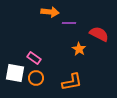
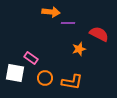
orange arrow: moved 1 px right
purple line: moved 1 px left
orange star: rotated 24 degrees clockwise
pink rectangle: moved 3 px left
orange circle: moved 9 px right
orange L-shape: rotated 20 degrees clockwise
